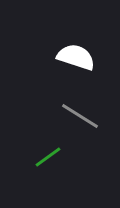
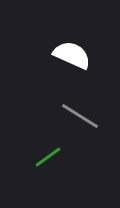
white semicircle: moved 4 px left, 2 px up; rotated 6 degrees clockwise
